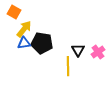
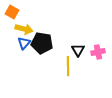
orange square: moved 2 px left
yellow arrow: rotated 66 degrees clockwise
blue triangle: rotated 40 degrees counterclockwise
pink cross: rotated 24 degrees clockwise
